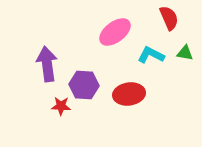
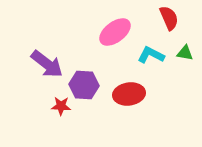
purple arrow: rotated 136 degrees clockwise
